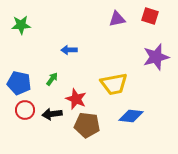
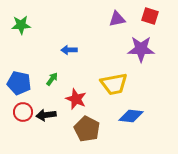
purple star: moved 15 px left, 8 px up; rotated 16 degrees clockwise
red circle: moved 2 px left, 2 px down
black arrow: moved 6 px left, 1 px down
brown pentagon: moved 4 px down; rotated 20 degrees clockwise
